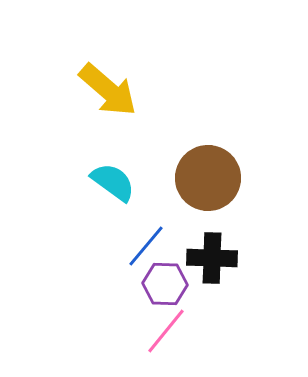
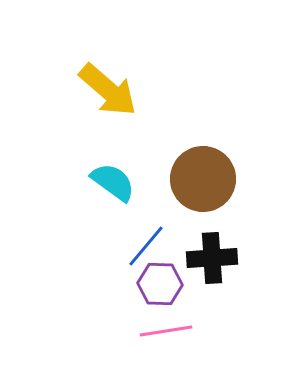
brown circle: moved 5 px left, 1 px down
black cross: rotated 6 degrees counterclockwise
purple hexagon: moved 5 px left
pink line: rotated 42 degrees clockwise
